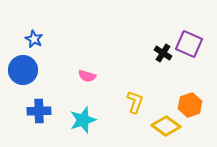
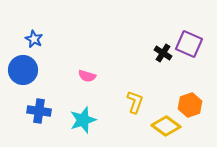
blue cross: rotated 10 degrees clockwise
